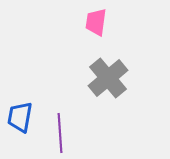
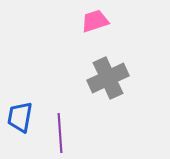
pink trapezoid: moved 1 px left, 1 px up; rotated 64 degrees clockwise
gray cross: rotated 15 degrees clockwise
